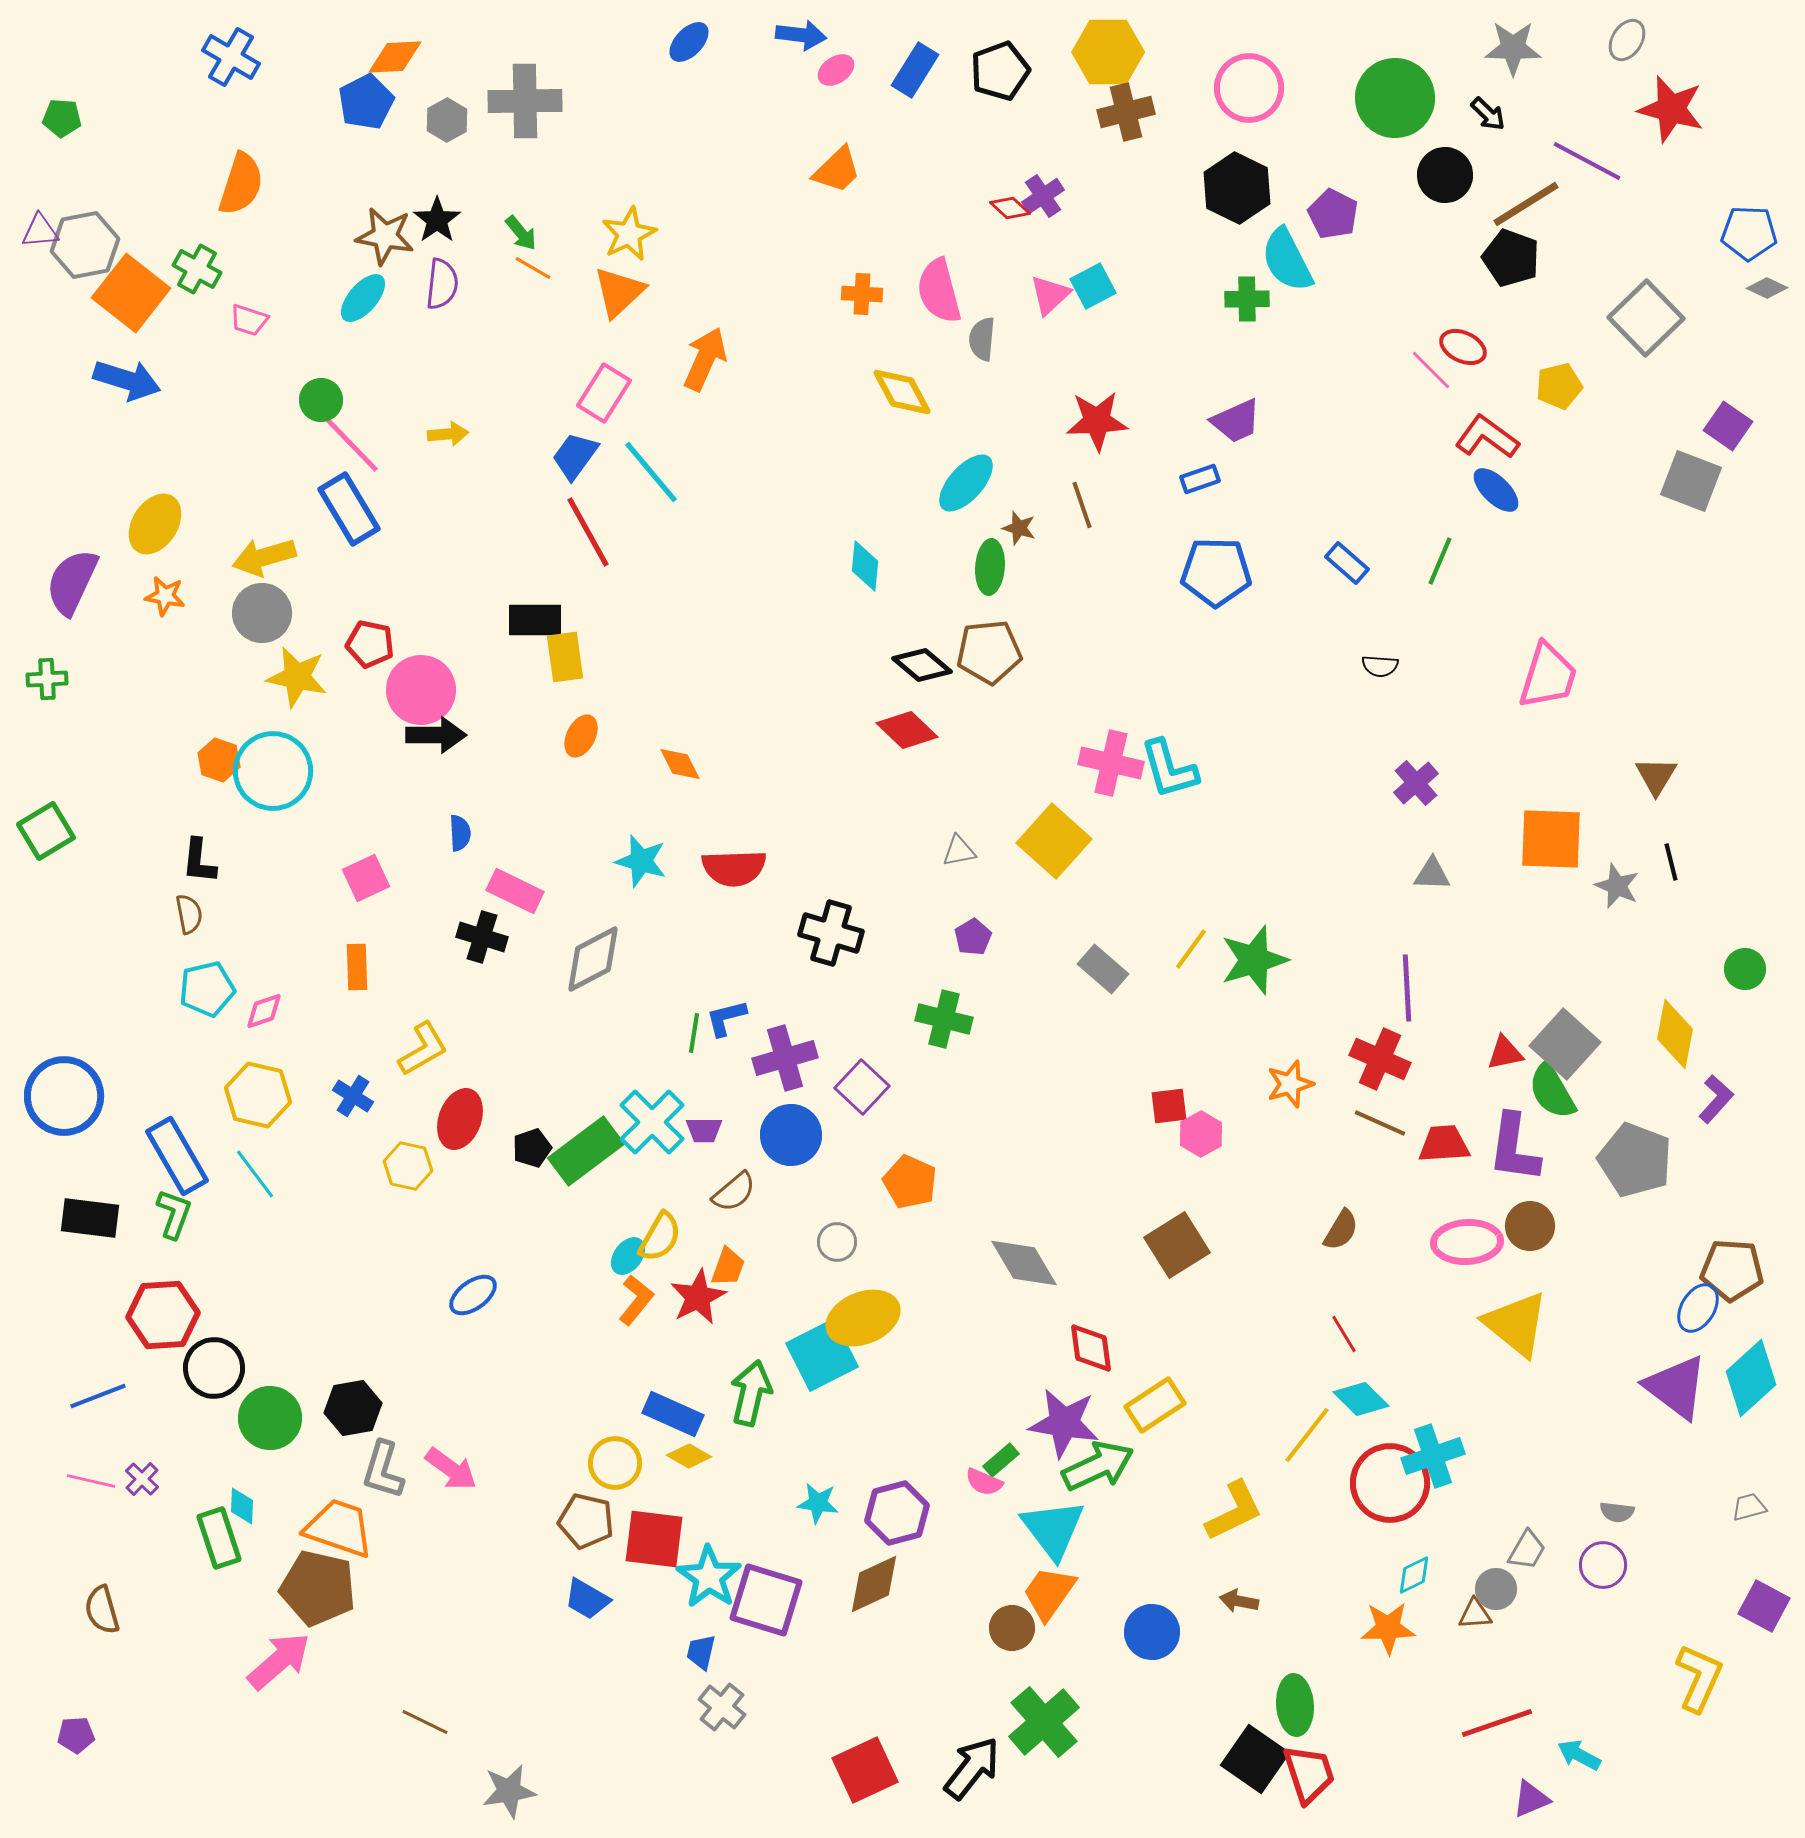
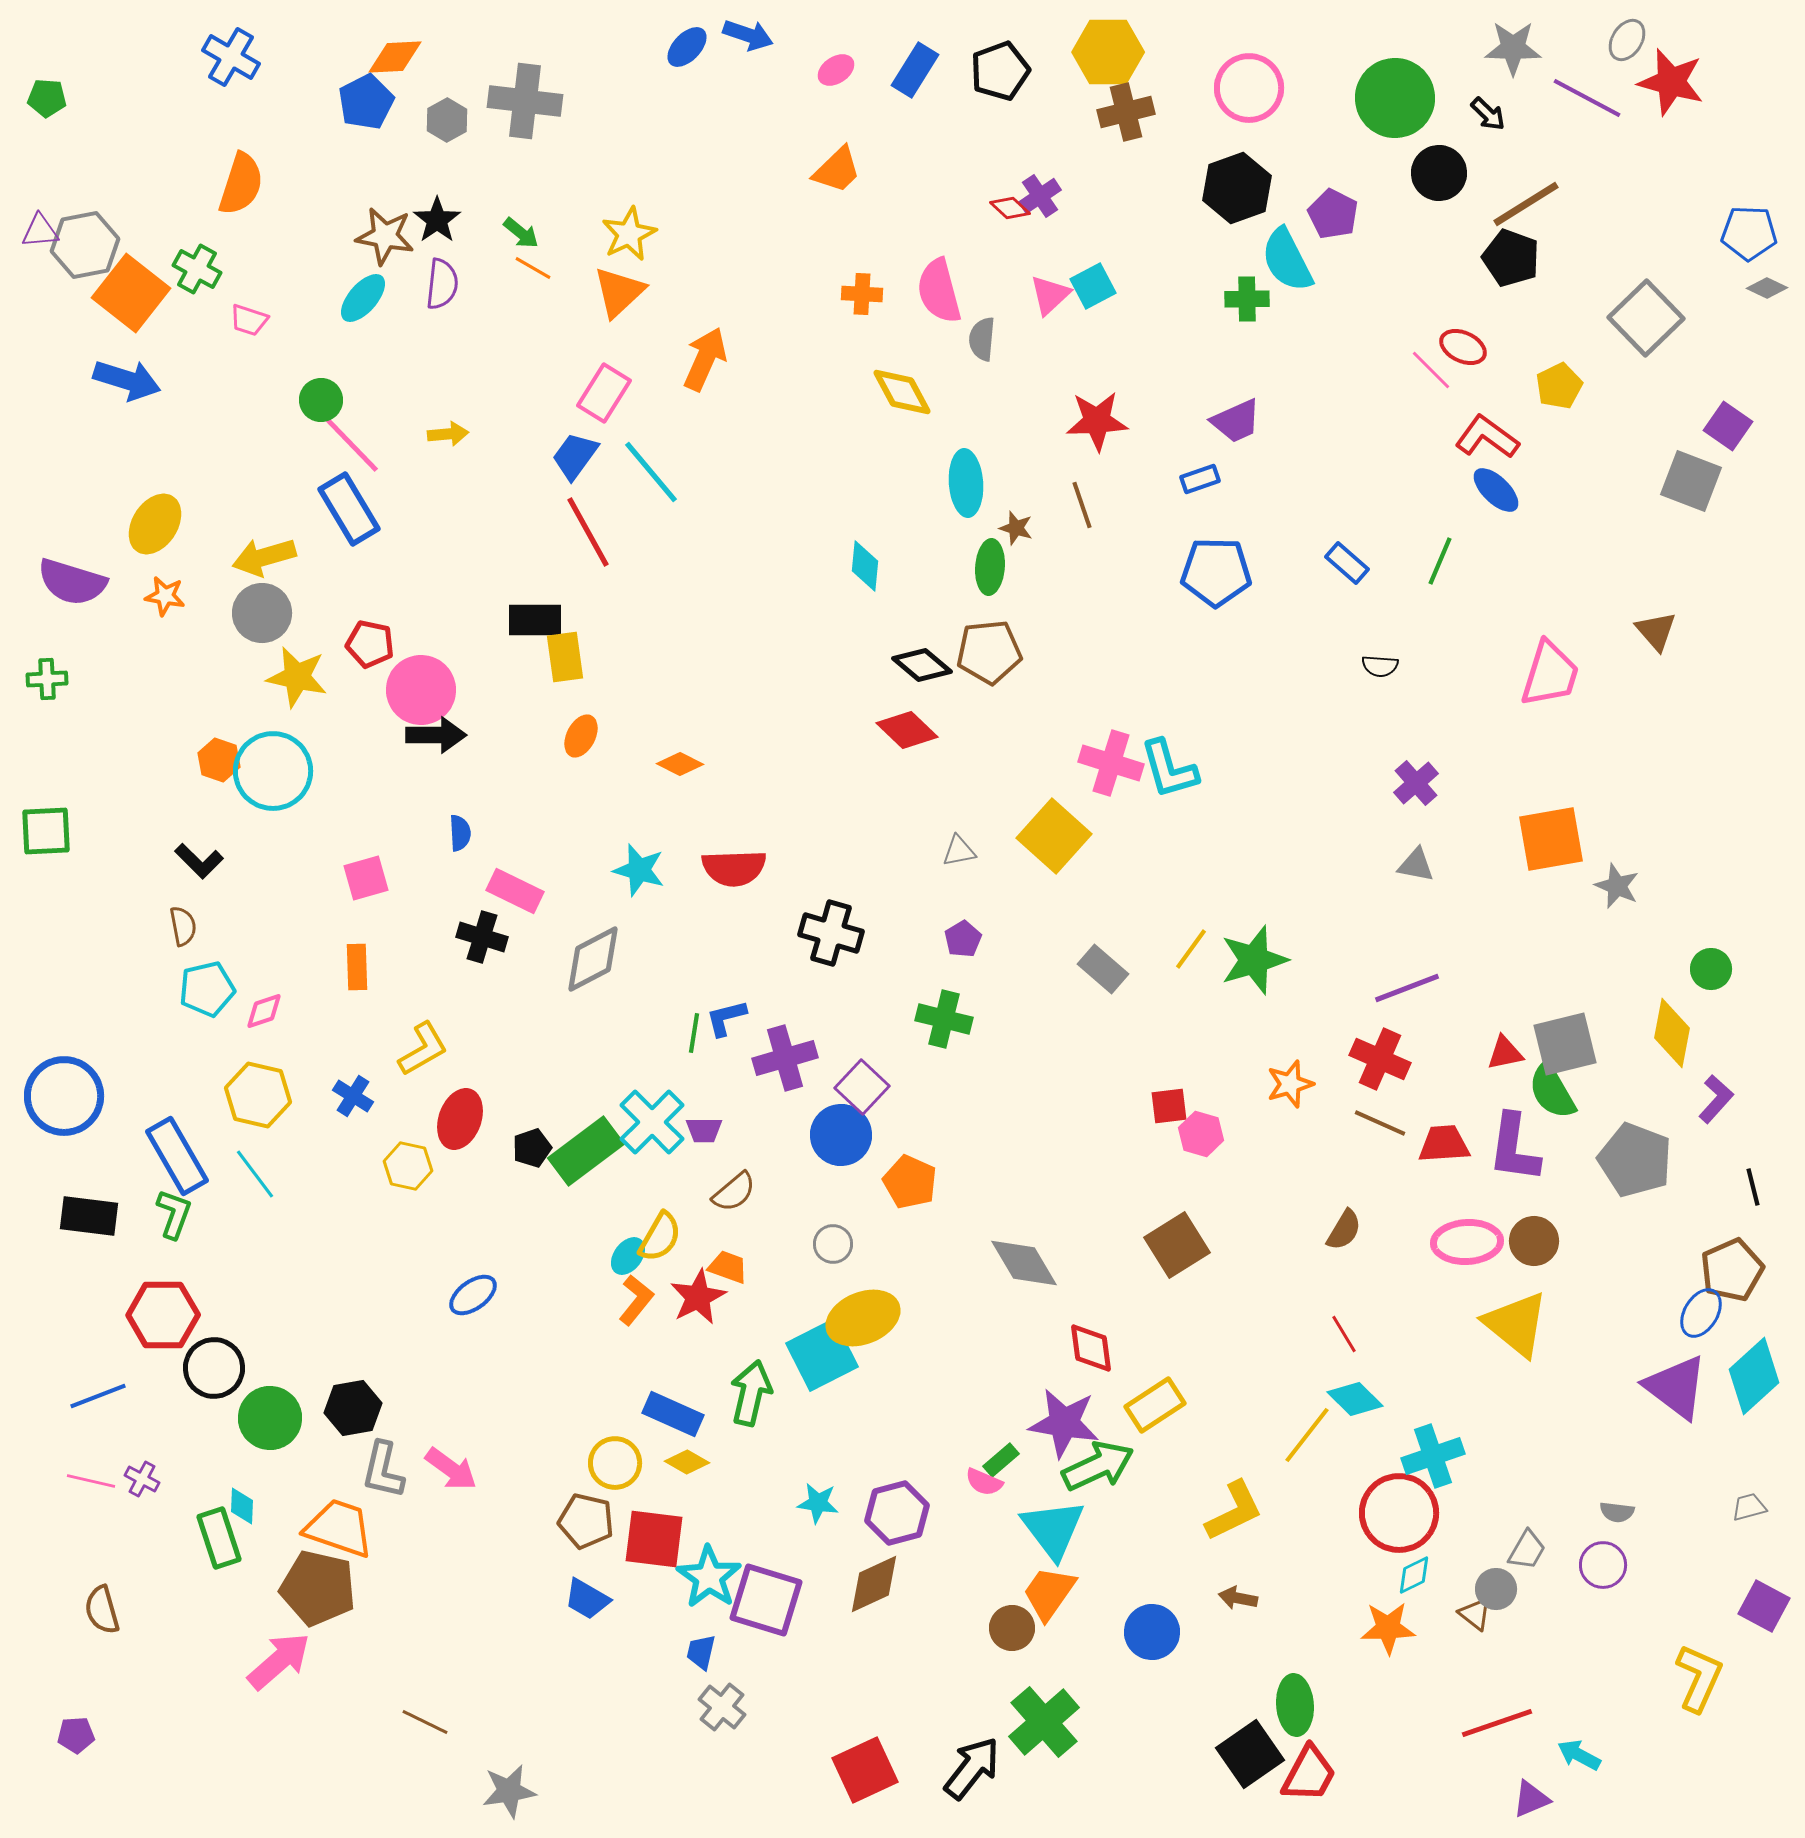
blue arrow at (801, 35): moved 53 px left; rotated 12 degrees clockwise
blue ellipse at (689, 42): moved 2 px left, 5 px down
gray cross at (525, 101): rotated 8 degrees clockwise
red star at (1671, 109): moved 27 px up
green pentagon at (62, 118): moved 15 px left, 20 px up
purple line at (1587, 161): moved 63 px up
black circle at (1445, 175): moved 6 px left, 2 px up
black hexagon at (1237, 188): rotated 14 degrees clockwise
purple cross at (1043, 196): moved 3 px left
green arrow at (521, 233): rotated 12 degrees counterclockwise
yellow pentagon at (1559, 386): rotated 12 degrees counterclockwise
cyan ellipse at (966, 483): rotated 46 degrees counterclockwise
brown star at (1019, 528): moved 3 px left
purple semicircle at (72, 582): rotated 98 degrees counterclockwise
pink trapezoid at (1548, 676): moved 2 px right, 2 px up
pink cross at (1111, 763): rotated 4 degrees clockwise
orange diamond at (680, 764): rotated 36 degrees counterclockwise
brown triangle at (1656, 776): moved 145 px up; rotated 12 degrees counterclockwise
green square at (46, 831): rotated 28 degrees clockwise
orange square at (1551, 839): rotated 12 degrees counterclockwise
yellow square at (1054, 841): moved 5 px up
black L-shape at (199, 861): rotated 51 degrees counterclockwise
cyan star at (641, 861): moved 2 px left, 9 px down
black line at (1671, 862): moved 82 px right, 325 px down
gray triangle at (1432, 874): moved 16 px left, 9 px up; rotated 9 degrees clockwise
pink square at (366, 878): rotated 9 degrees clockwise
brown semicircle at (189, 914): moved 6 px left, 12 px down
purple pentagon at (973, 937): moved 10 px left, 2 px down
green circle at (1745, 969): moved 34 px left
purple line at (1407, 988): rotated 72 degrees clockwise
yellow diamond at (1675, 1034): moved 3 px left, 1 px up
gray square at (1565, 1044): rotated 34 degrees clockwise
pink hexagon at (1201, 1134): rotated 15 degrees counterclockwise
blue circle at (791, 1135): moved 50 px right
black rectangle at (90, 1218): moved 1 px left, 2 px up
brown circle at (1530, 1226): moved 4 px right, 15 px down
brown semicircle at (1341, 1230): moved 3 px right
gray circle at (837, 1242): moved 4 px left, 2 px down
orange trapezoid at (728, 1267): rotated 90 degrees counterclockwise
brown pentagon at (1732, 1270): rotated 28 degrees counterclockwise
blue ellipse at (1698, 1308): moved 3 px right, 5 px down
red hexagon at (163, 1315): rotated 4 degrees clockwise
cyan diamond at (1751, 1378): moved 3 px right, 2 px up
cyan diamond at (1361, 1399): moved 6 px left
yellow diamond at (689, 1456): moved 2 px left, 6 px down
gray L-shape at (383, 1470): rotated 4 degrees counterclockwise
purple cross at (142, 1479): rotated 16 degrees counterclockwise
red circle at (1390, 1483): moved 9 px right, 30 px down
brown arrow at (1239, 1601): moved 1 px left, 3 px up
brown triangle at (1475, 1614): rotated 42 degrees clockwise
black square at (1255, 1759): moved 5 px left, 5 px up; rotated 20 degrees clockwise
red trapezoid at (1309, 1774): rotated 46 degrees clockwise
